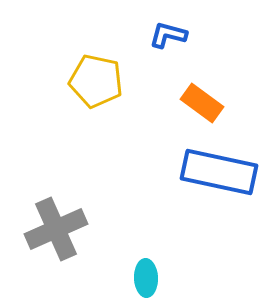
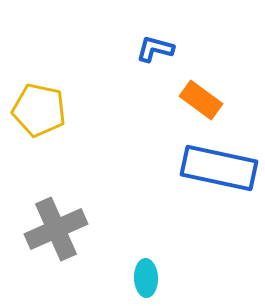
blue L-shape: moved 13 px left, 14 px down
yellow pentagon: moved 57 px left, 29 px down
orange rectangle: moved 1 px left, 3 px up
blue rectangle: moved 4 px up
